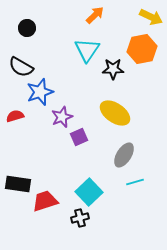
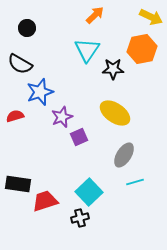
black semicircle: moved 1 px left, 3 px up
